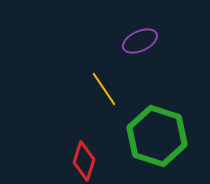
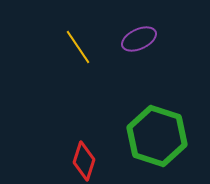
purple ellipse: moved 1 px left, 2 px up
yellow line: moved 26 px left, 42 px up
